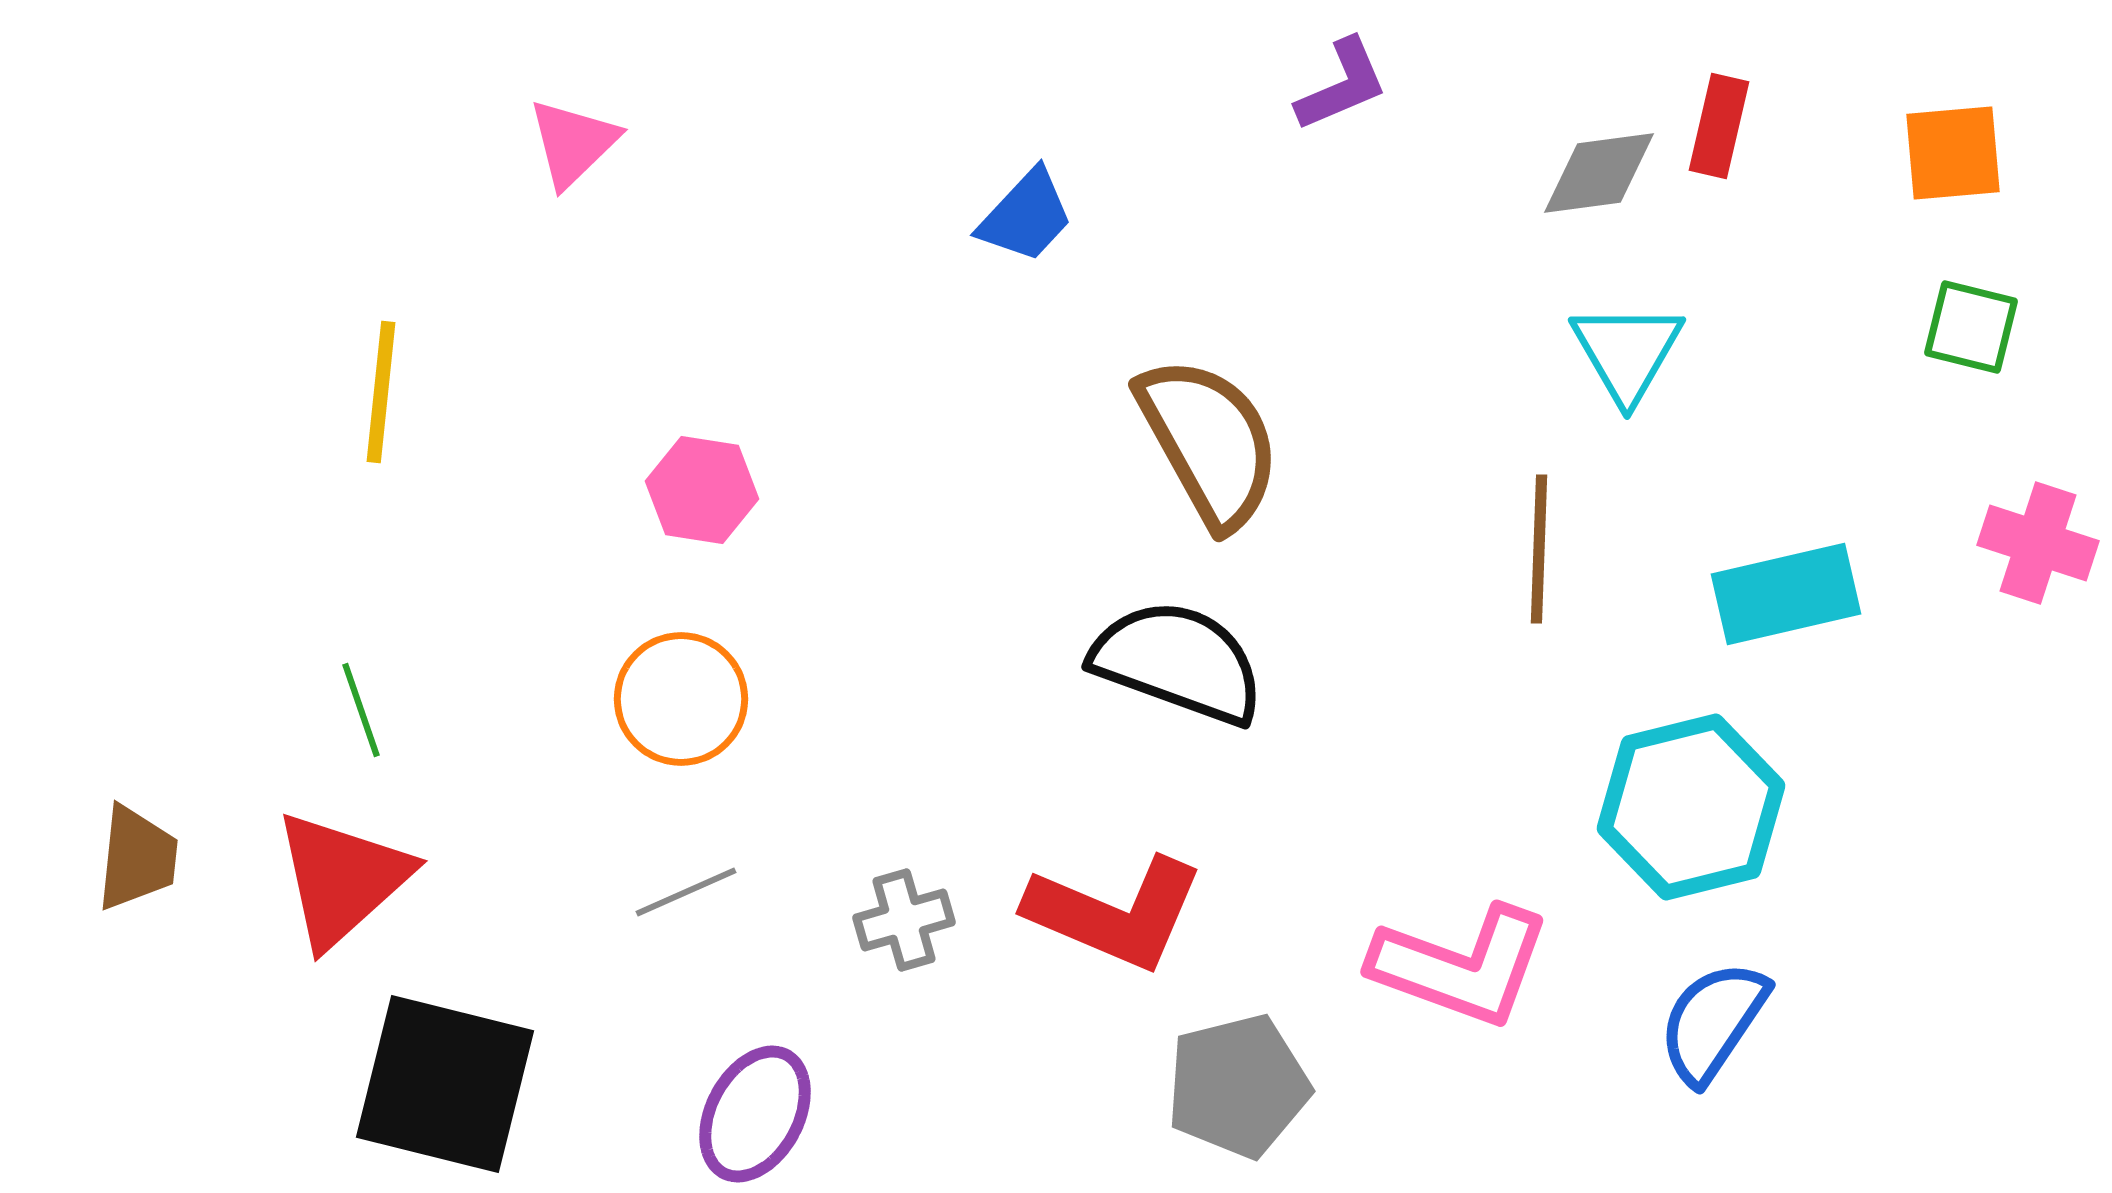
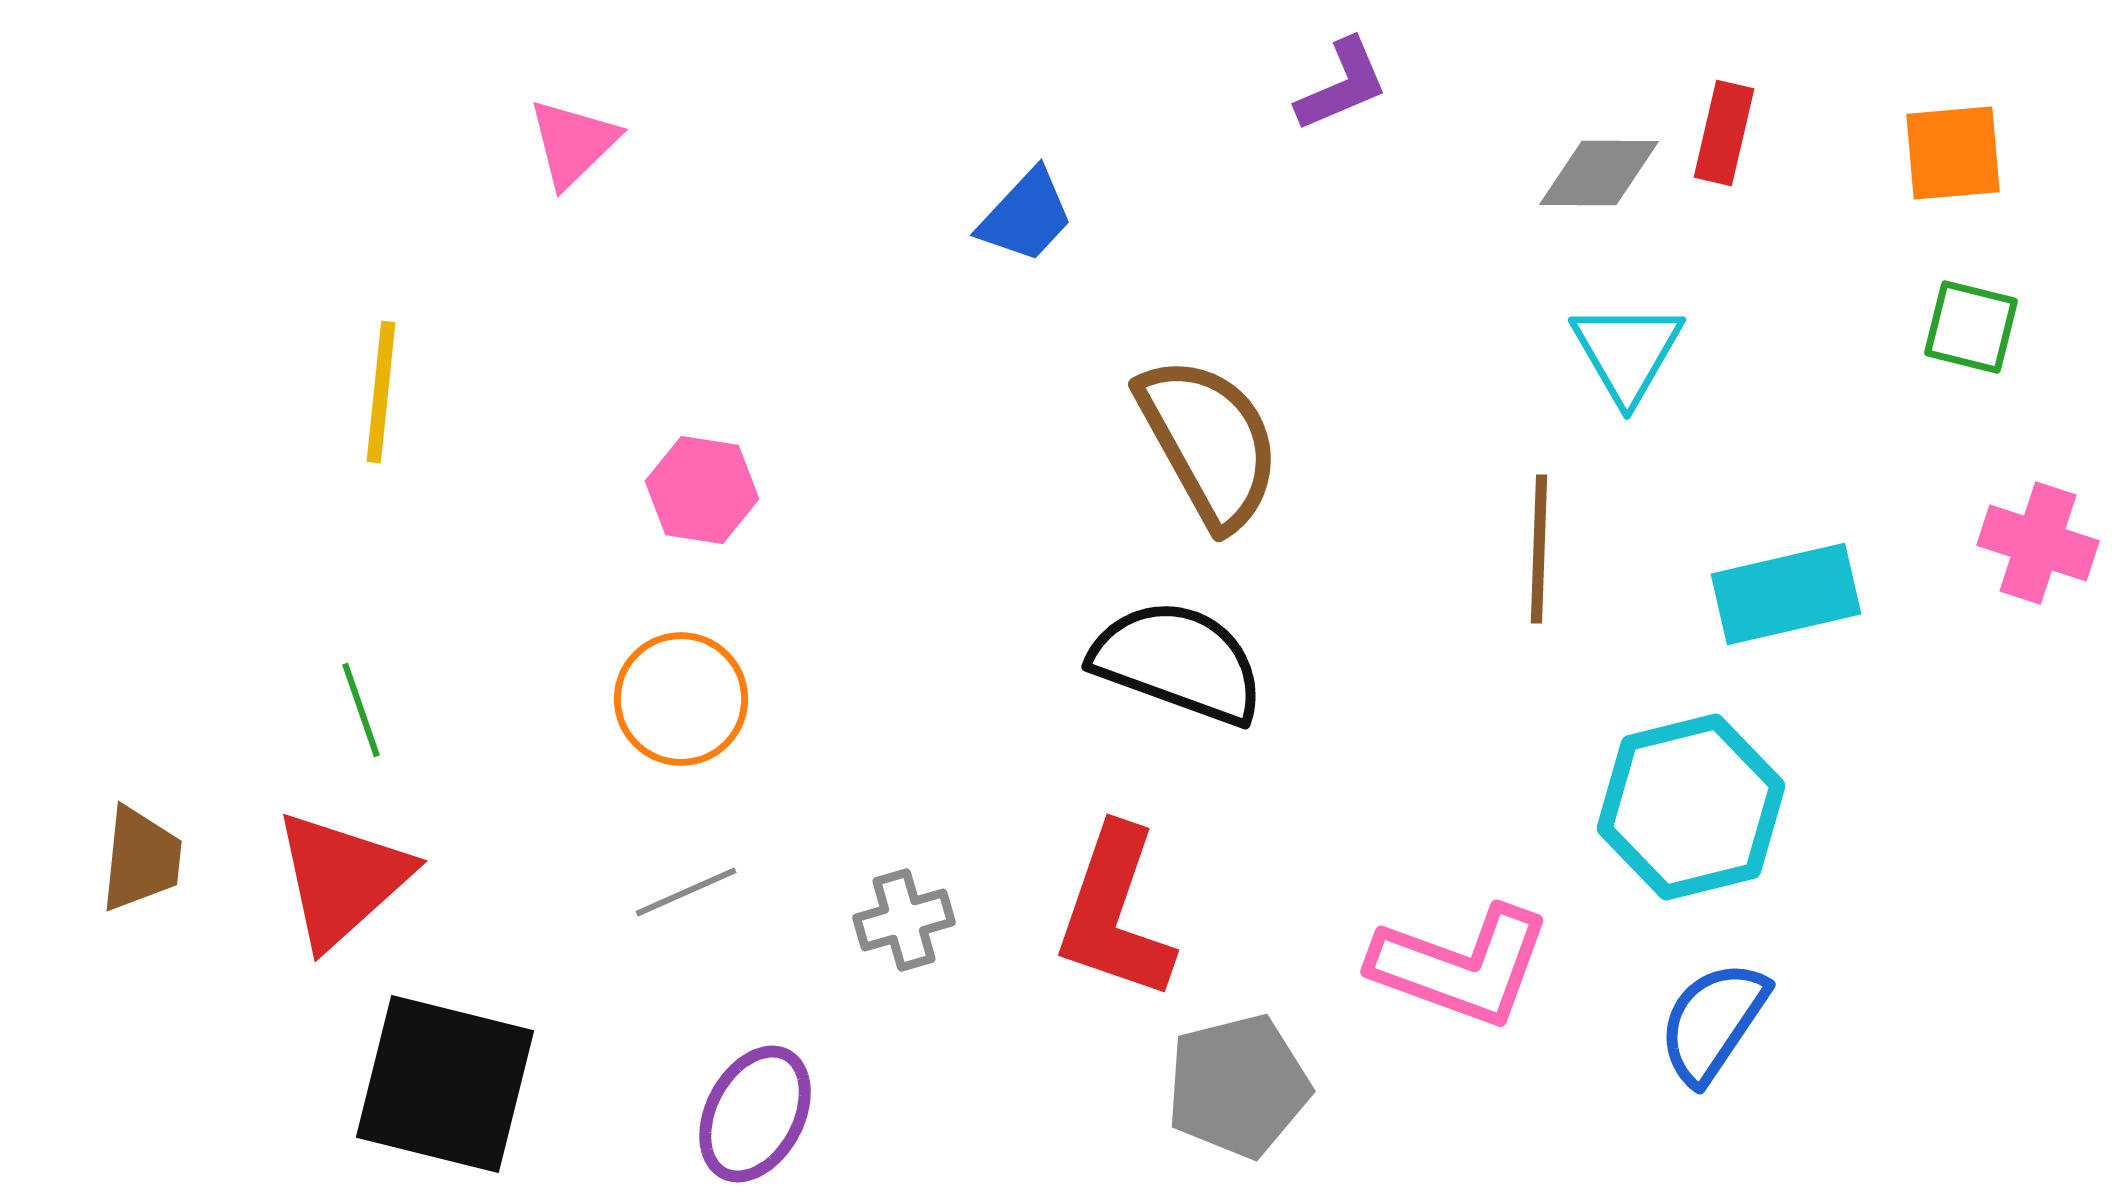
red rectangle: moved 5 px right, 7 px down
gray diamond: rotated 8 degrees clockwise
brown trapezoid: moved 4 px right, 1 px down
red L-shape: rotated 86 degrees clockwise
